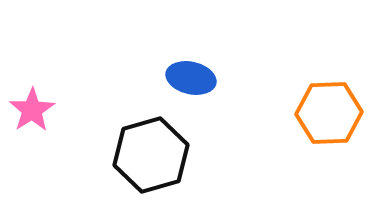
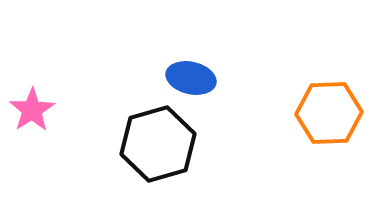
black hexagon: moved 7 px right, 11 px up
